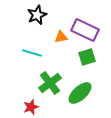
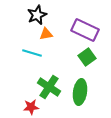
orange triangle: moved 15 px left, 3 px up
green square: rotated 18 degrees counterclockwise
green cross: moved 1 px left, 4 px down; rotated 20 degrees counterclockwise
green ellipse: moved 1 px up; rotated 40 degrees counterclockwise
red star: rotated 14 degrees clockwise
